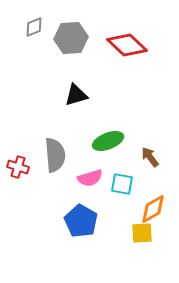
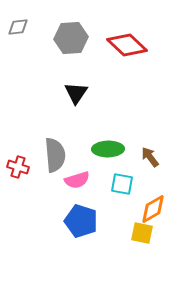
gray diamond: moved 16 px left; rotated 15 degrees clockwise
black triangle: moved 2 px up; rotated 40 degrees counterclockwise
green ellipse: moved 8 px down; rotated 20 degrees clockwise
pink semicircle: moved 13 px left, 2 px down
blue pentagon: rotated 12 degrees counterclockwise
yellow square: rotated 15 degrees clockwise
